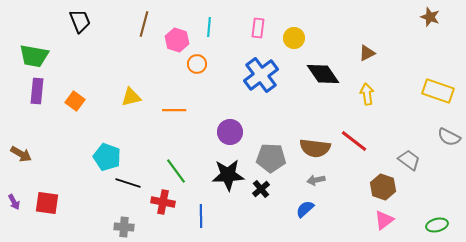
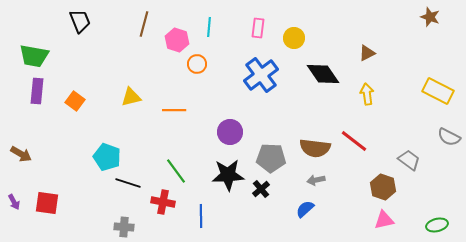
yellow rectangle: rotated 8 degrees clockwise
pink triangle: rotated 25 degrees clockwise
